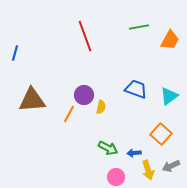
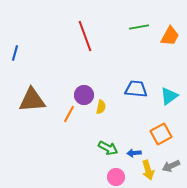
orange trapezoid: moved 4 px up
blue trapezoid: rotated 15 degrees counterclockwise
orange square: rotated 20 degrees clockwise
